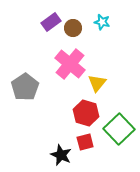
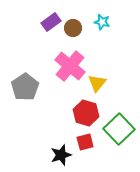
pink cross: moved 2 px down
black star: rotated 30 degrees clockwise
